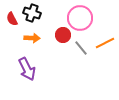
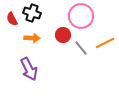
pink circle: moved 1 px right, 2 px up
purple arrow: moved 2 px right
